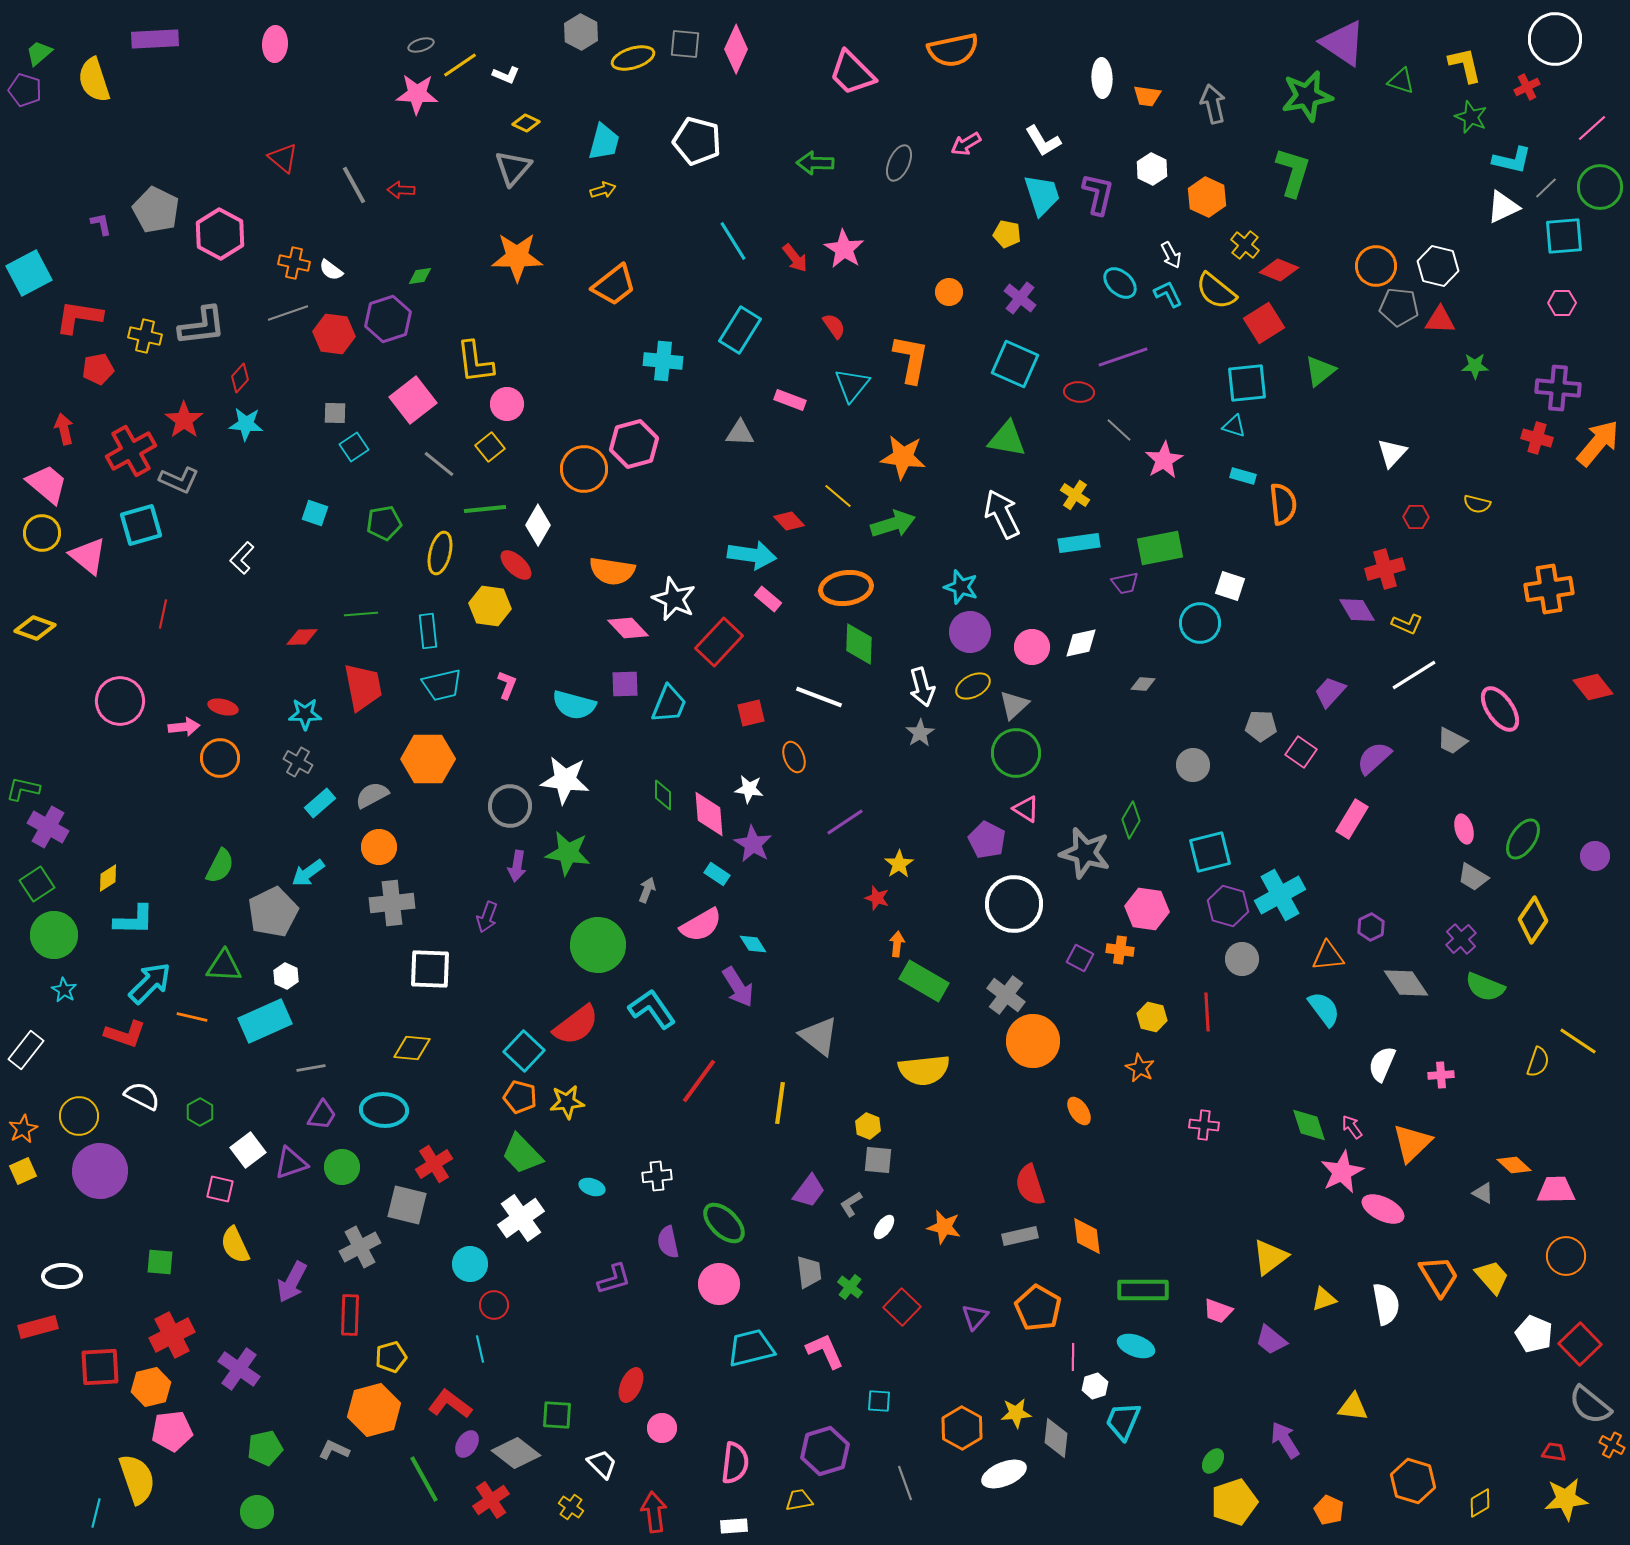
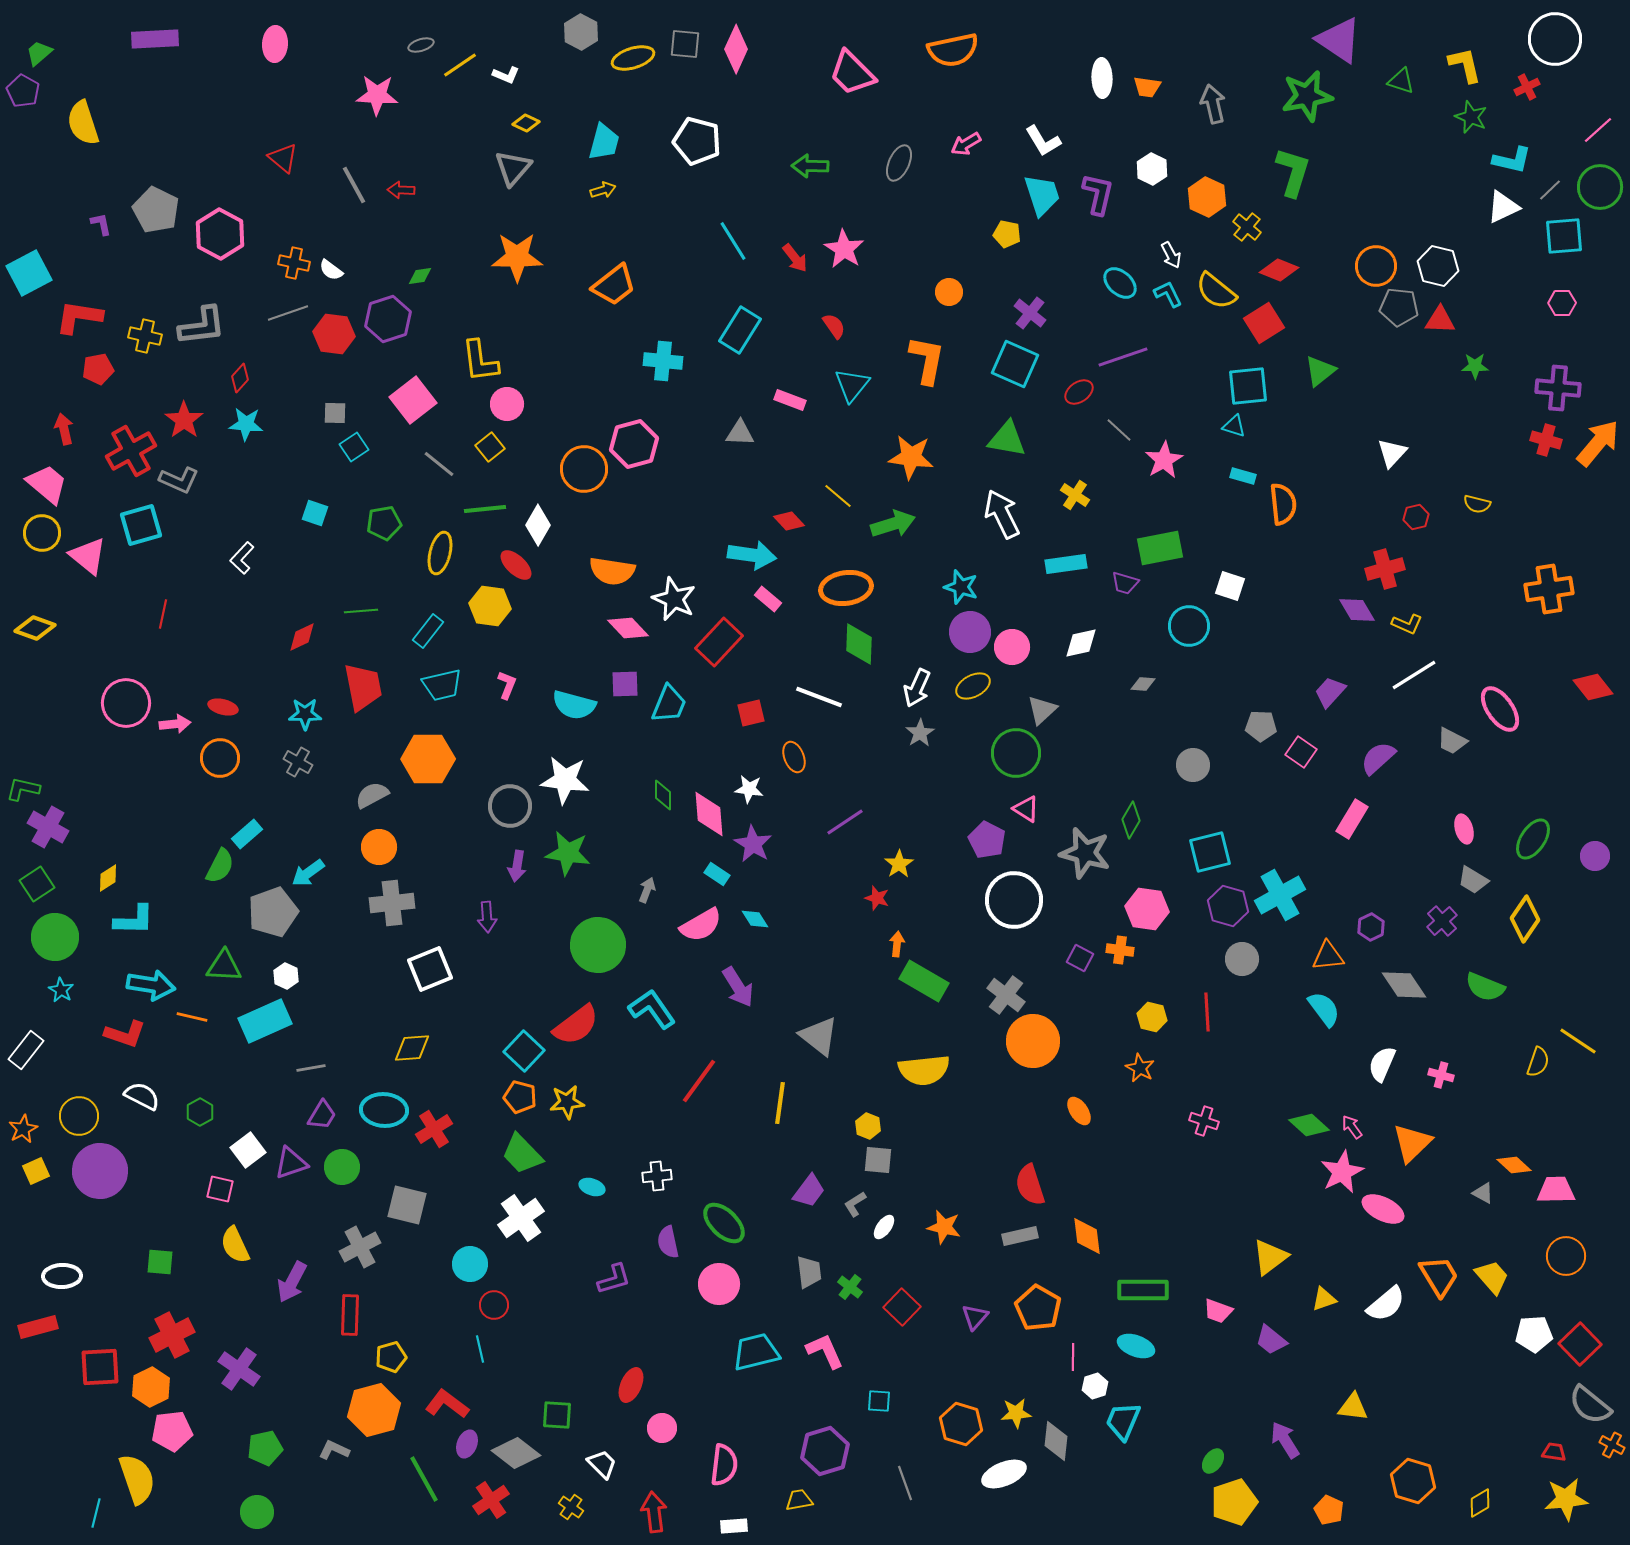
purple triangle at (1343, 43): moved 4 px left, 3 px up
yellow semicircle at (94, 80): moved 11 px left, 43 px down
purple pentagon at (25, 90): moved 2 px left, 1 px down; rotated 12 degrees clockwise
pink star at (417, 94): moved 40 px left, 1 px down
orange trapezoid at (1147, 96): moved 9 px up
pink line at (1592, 128): moved 6 px right, 2 px down
green arrow at (815, 163): moved 5 px left, 3 px down
gray line at (1546, 188): moved 4 px right, 2 px down
yellow cross at (1245, 245): moved 2 px right, 18 px up
purple cross at (1020, 298): moved 10 px right, 15 px down
orange L-shape at (911, 359): moved 16 px right, 1 px down
yellow L-shape at (475, 362): moved 5 px right, 1 px up
cyan square at (1247, 383): moved 1 px right, 3 px down
red ellipse at (1079, 392): rotated 40 degrees counterclockwise
red cross at (1537, 438): moved 9 px right, 2 px down
orange star at (903, 457): moved 8 px right
red hexagon at (1416, 517): rotated 15 degrees counterclockwise
cyan rectangle at (1079, 543): moved 13 px left, 21 px down
purple trapezoid at (1125, 583): rotated 28 degrees clockwise
green line at (361, 614): moved 3 px up
cyan circle at (1200, 623): moved 11 px left, 3 px down
cyan rectangle at (428, 631): rotated 44 degrees clockwise
red diamond at (302, 637): rotated 24 degrees counterclockwise
pink circle at (1032, 647): moved 20 px left
white arrow at (922, 687): moved 5 px left, 1 px down; rotated 39 degrees clockwise
pink circle at (120, 701): moved 6 px right, 2 px down
gray triangle at (1014, 705): moved 28 px right, 5 px down
pink arrow at (184, 727): moved 9 px left, 3 px up
purple semicircle at (1374, 758): moved 4 px right
cyan rectangle at (320, 803): moved 73 px left, 31 px down
green ellipse at (1523, 839): moved 10 px right
gray trapezoid at (1473, 877): moved 3 px down
white circle at (1014, 904): moved 4 px up
gray pentagon at (273, 912): rotated 6 degrees clockwise
purple arrow at (487, 917): rotated 24 degrees counterclockwise
yellow diamond at (1533, 920): moved 8 px left, 1 px up
green circle at (54, 935): moved 1 px right, 2 px down
purple cross at (1461, 939): moved 19 px left, 18 px up
cyan diamond at (753, 944): moved 2 px right, 25 px up
white square at (430, 969): rotated 24 degrees counterclockwise
cyan arrow at (150, 983): moved 1 px right, 2 px down; rotated 54 degrees clockwise
gray diamond at (1406, 983): moved 2 px left, 2 px down
cyan star at (64, 990): moved 3 px left
yellow diamond at (412, 1048): rotated 9 degrees counterclockwise
pink cross at (1441, 1075): rotated 20 degrees clockwise
pink cross at (1204, 1125): moved 4 px up; rotated 12 degrees clockwise
green diamond at (1309, 1125): rotated 30 degrees counterclockwise
red cross at (434, 1164): moved 35 px up
yellow square at (23, 1171): moved 13 px right
gray L-shape at (851, 1204): moved 4 px right
white semicircle at (1386, 1304): rotated 60 degrees clockwise
white pentagon at (1534, 1334): rotated 27 degrees counterclockwise
cyan trapezoid at (751, 1348): moved 5 px right, 4 px down
orange hexagon at (151, 1387): rotated 12 degrees counterclockwise
red L-shape at (450, 1404): moved 3 px left
orange hexagon at (962, 1428): moved 1 px left, 4 px up; rotated 12 degrees counterclockwise
gray diamond at (1056, 1438): moved 3 px down
purple ellipse at (467, 1444): rotated 12 degrees counterclockwise
pink semicircle at (735, 1463): moved 11 px left, 2 px down
